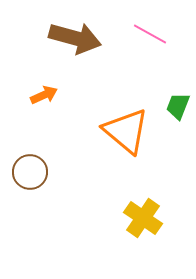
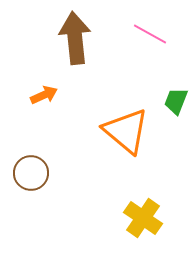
brown arrow: rotated 111 degrees counterclockwise
green trapezoid: moved 2 px left, 5 px up
brown circle: moved 1 px right, 1 px down
